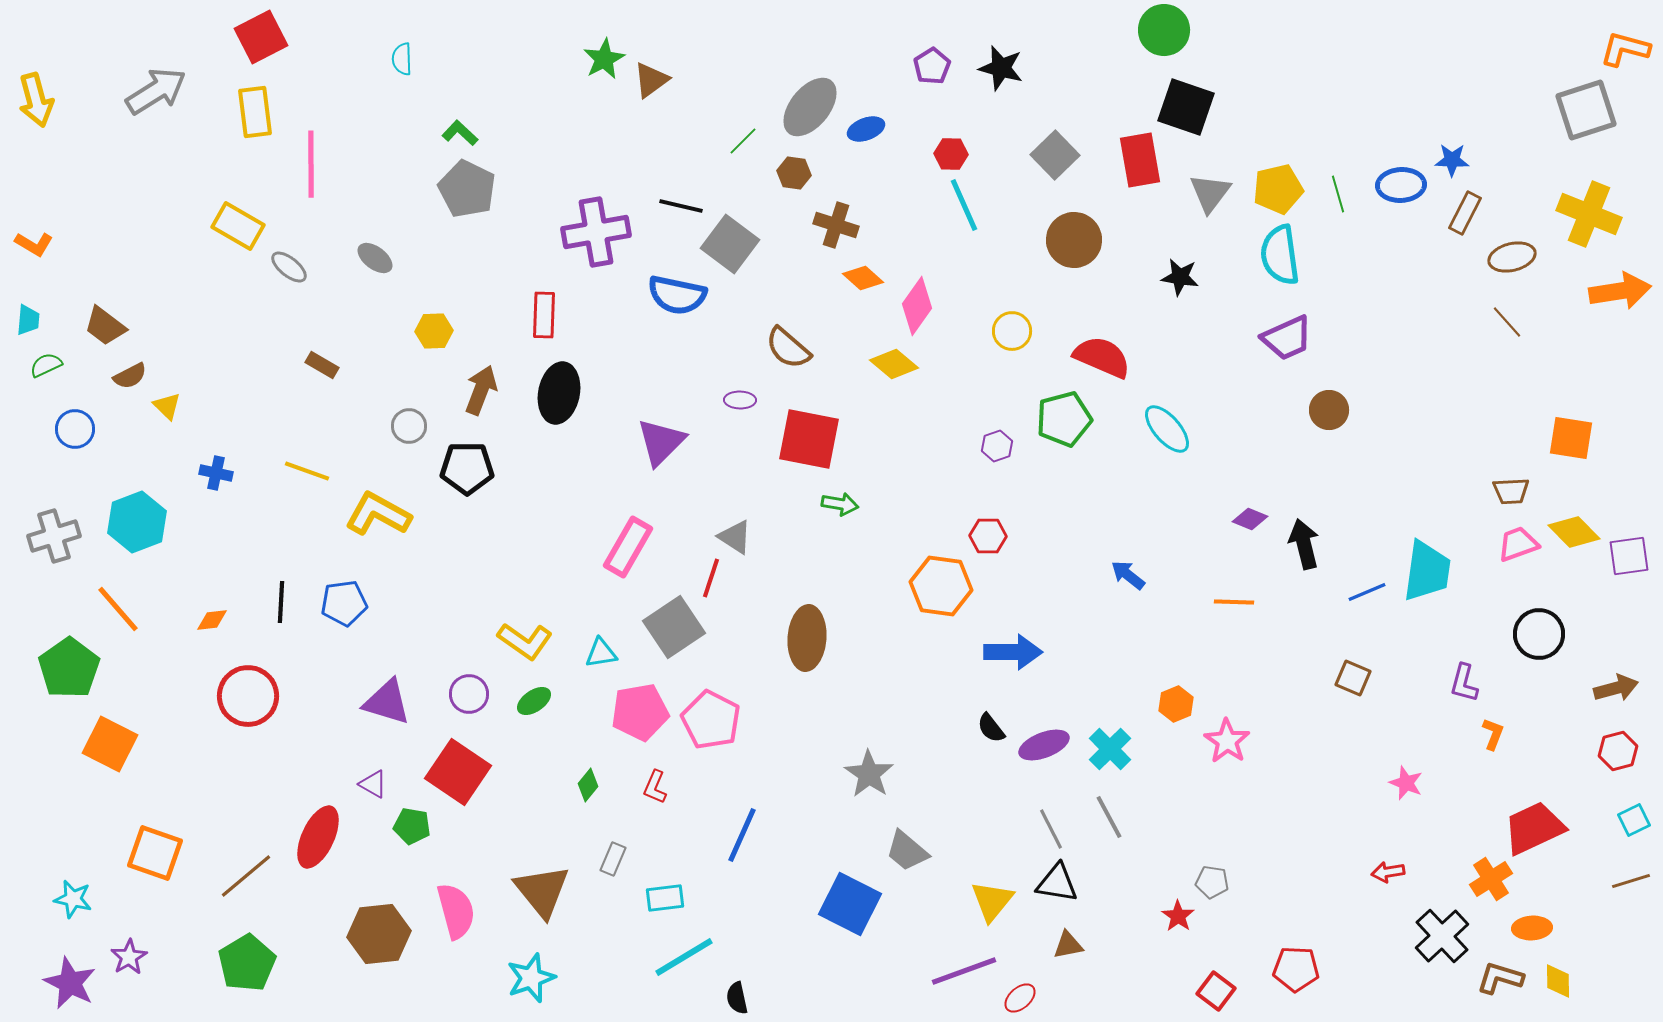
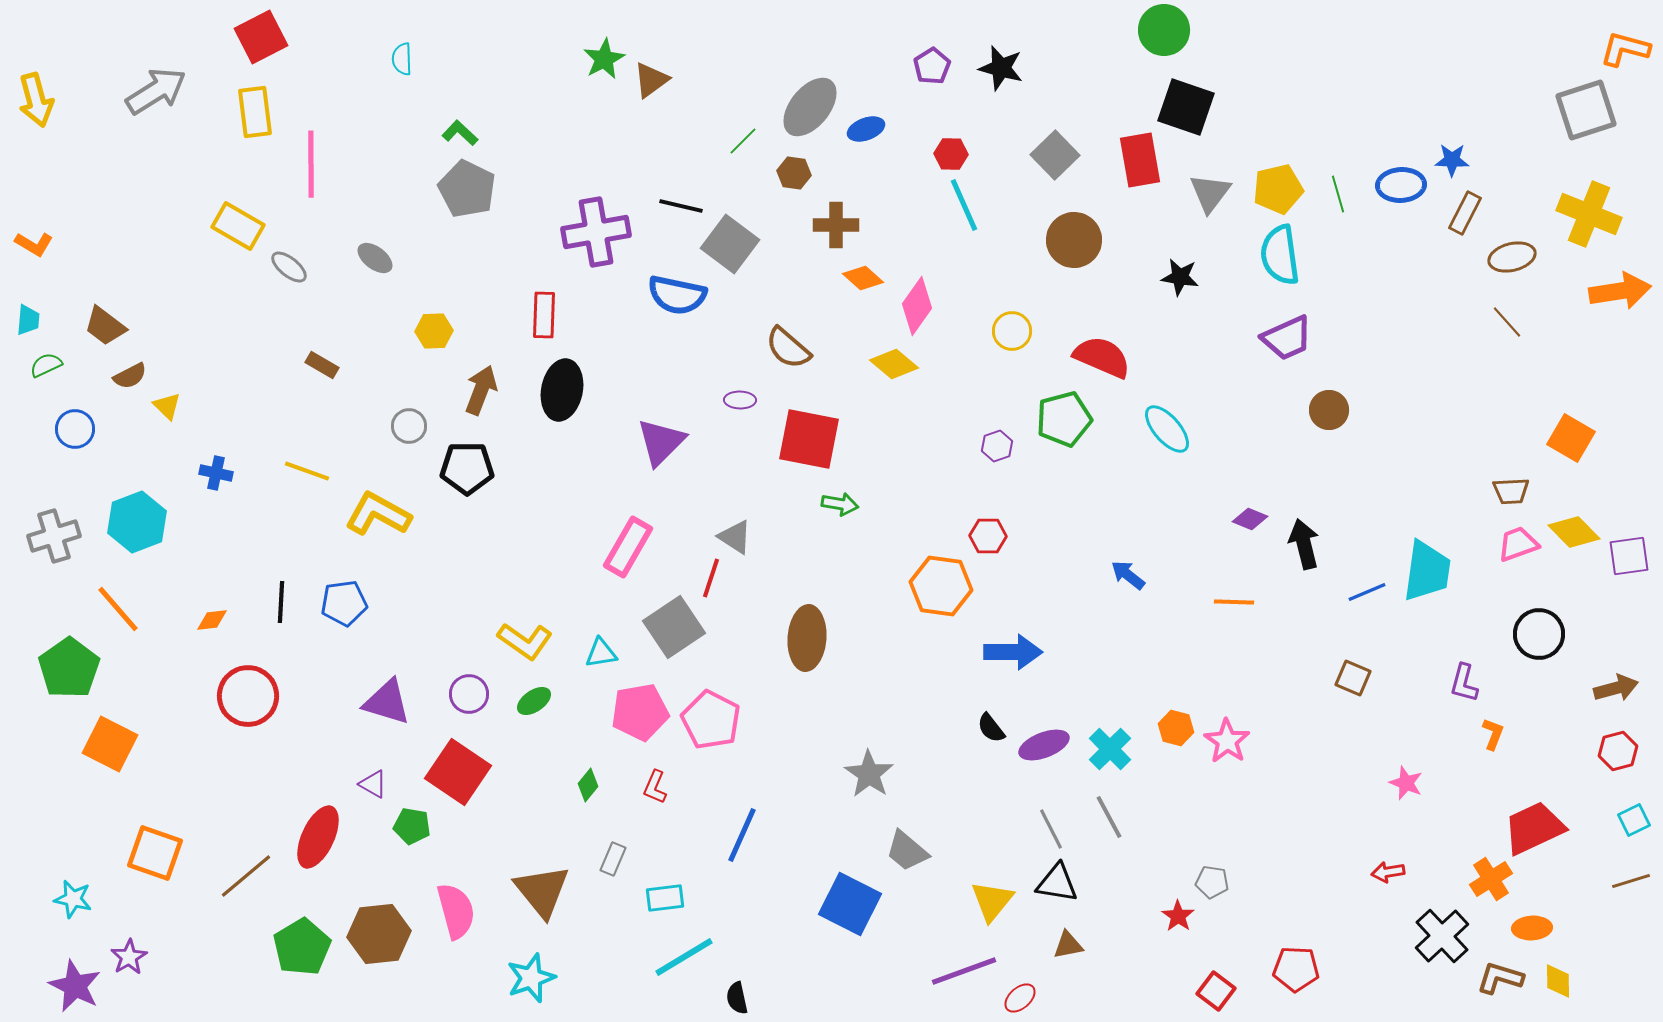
brown cross at (836, 225): rotated 18 degrees counterclockwise
black ellipse at (559, 393): moved 3 px right, 3 px up
orange square at (1571, 438): rotated 21 degrees clockwise
orange hexagon at (1176, 704): moved 24 px down; rotated 24 degrees counterclockwise
green pentagon at (247, 963): moved 55 px right, 16 px up
purple star at (70, 983): moved 5 px right, 3 px down
